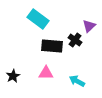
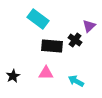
cyan arrow: moved 1 px left
